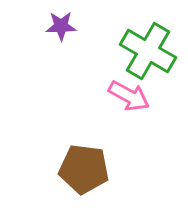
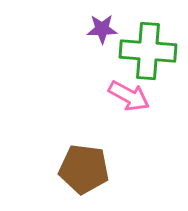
purple star: moved 41 px right, 3 px down
green cross: rotated 26 degrees counterclockwise
